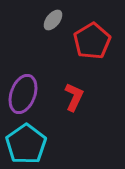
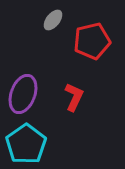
red pentagon: rotated 18 degrees clockwise
